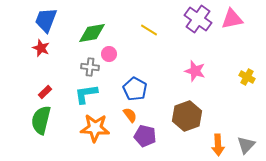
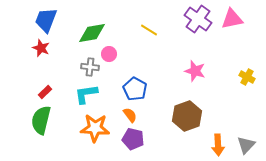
purple pentagon: moved 12 px left, 3 px down
